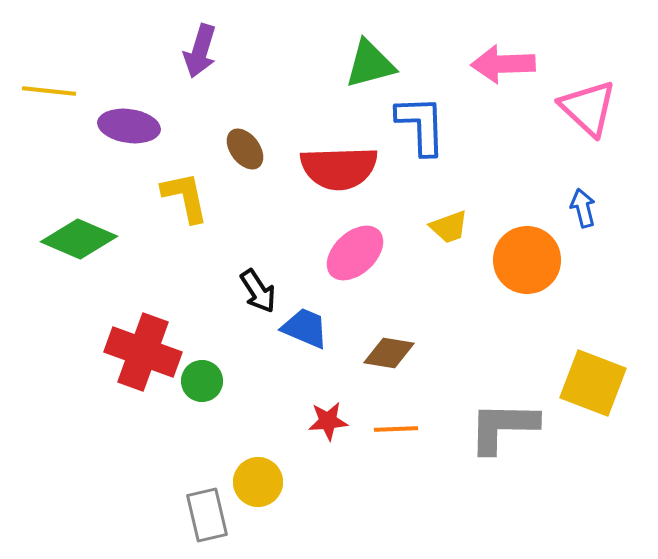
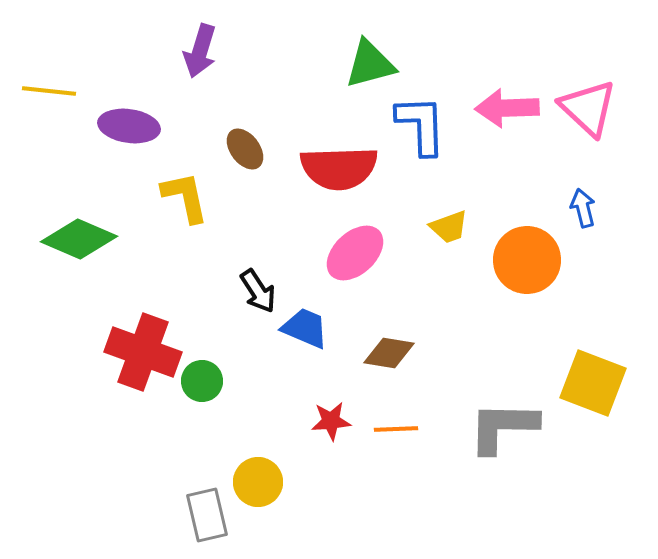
pink arrow: moved 4 px right, 44 px down
red star: moved 3 px right
